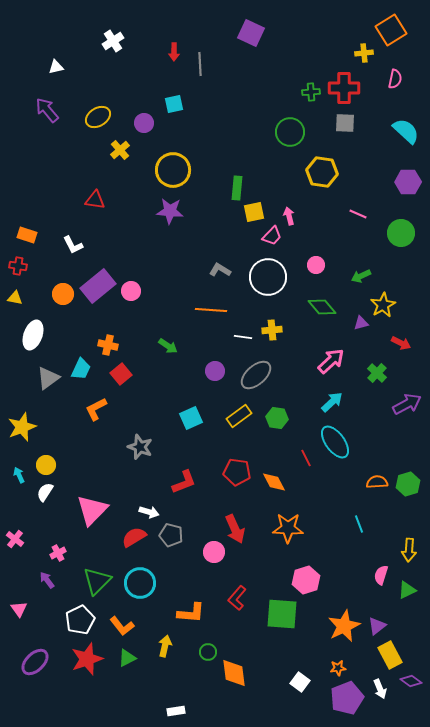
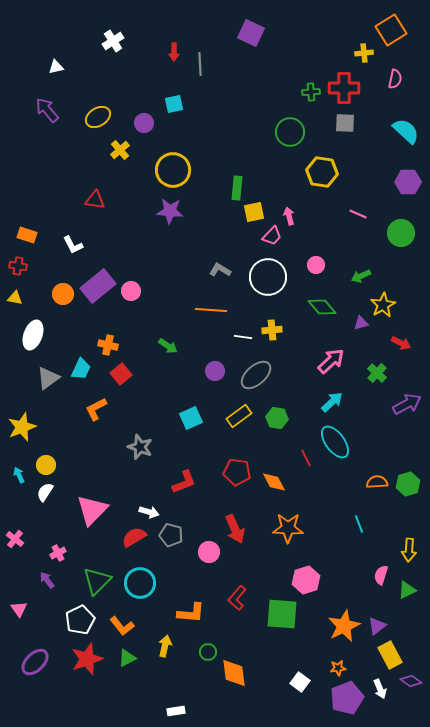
pink circle at (214, 552): moved 5 px left
